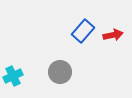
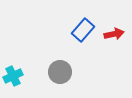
blue rectangle: moved 1 px up
red arrow: moved 1 px right, 1 px up
